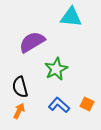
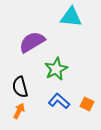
blue L-shape: moved 4 px up
